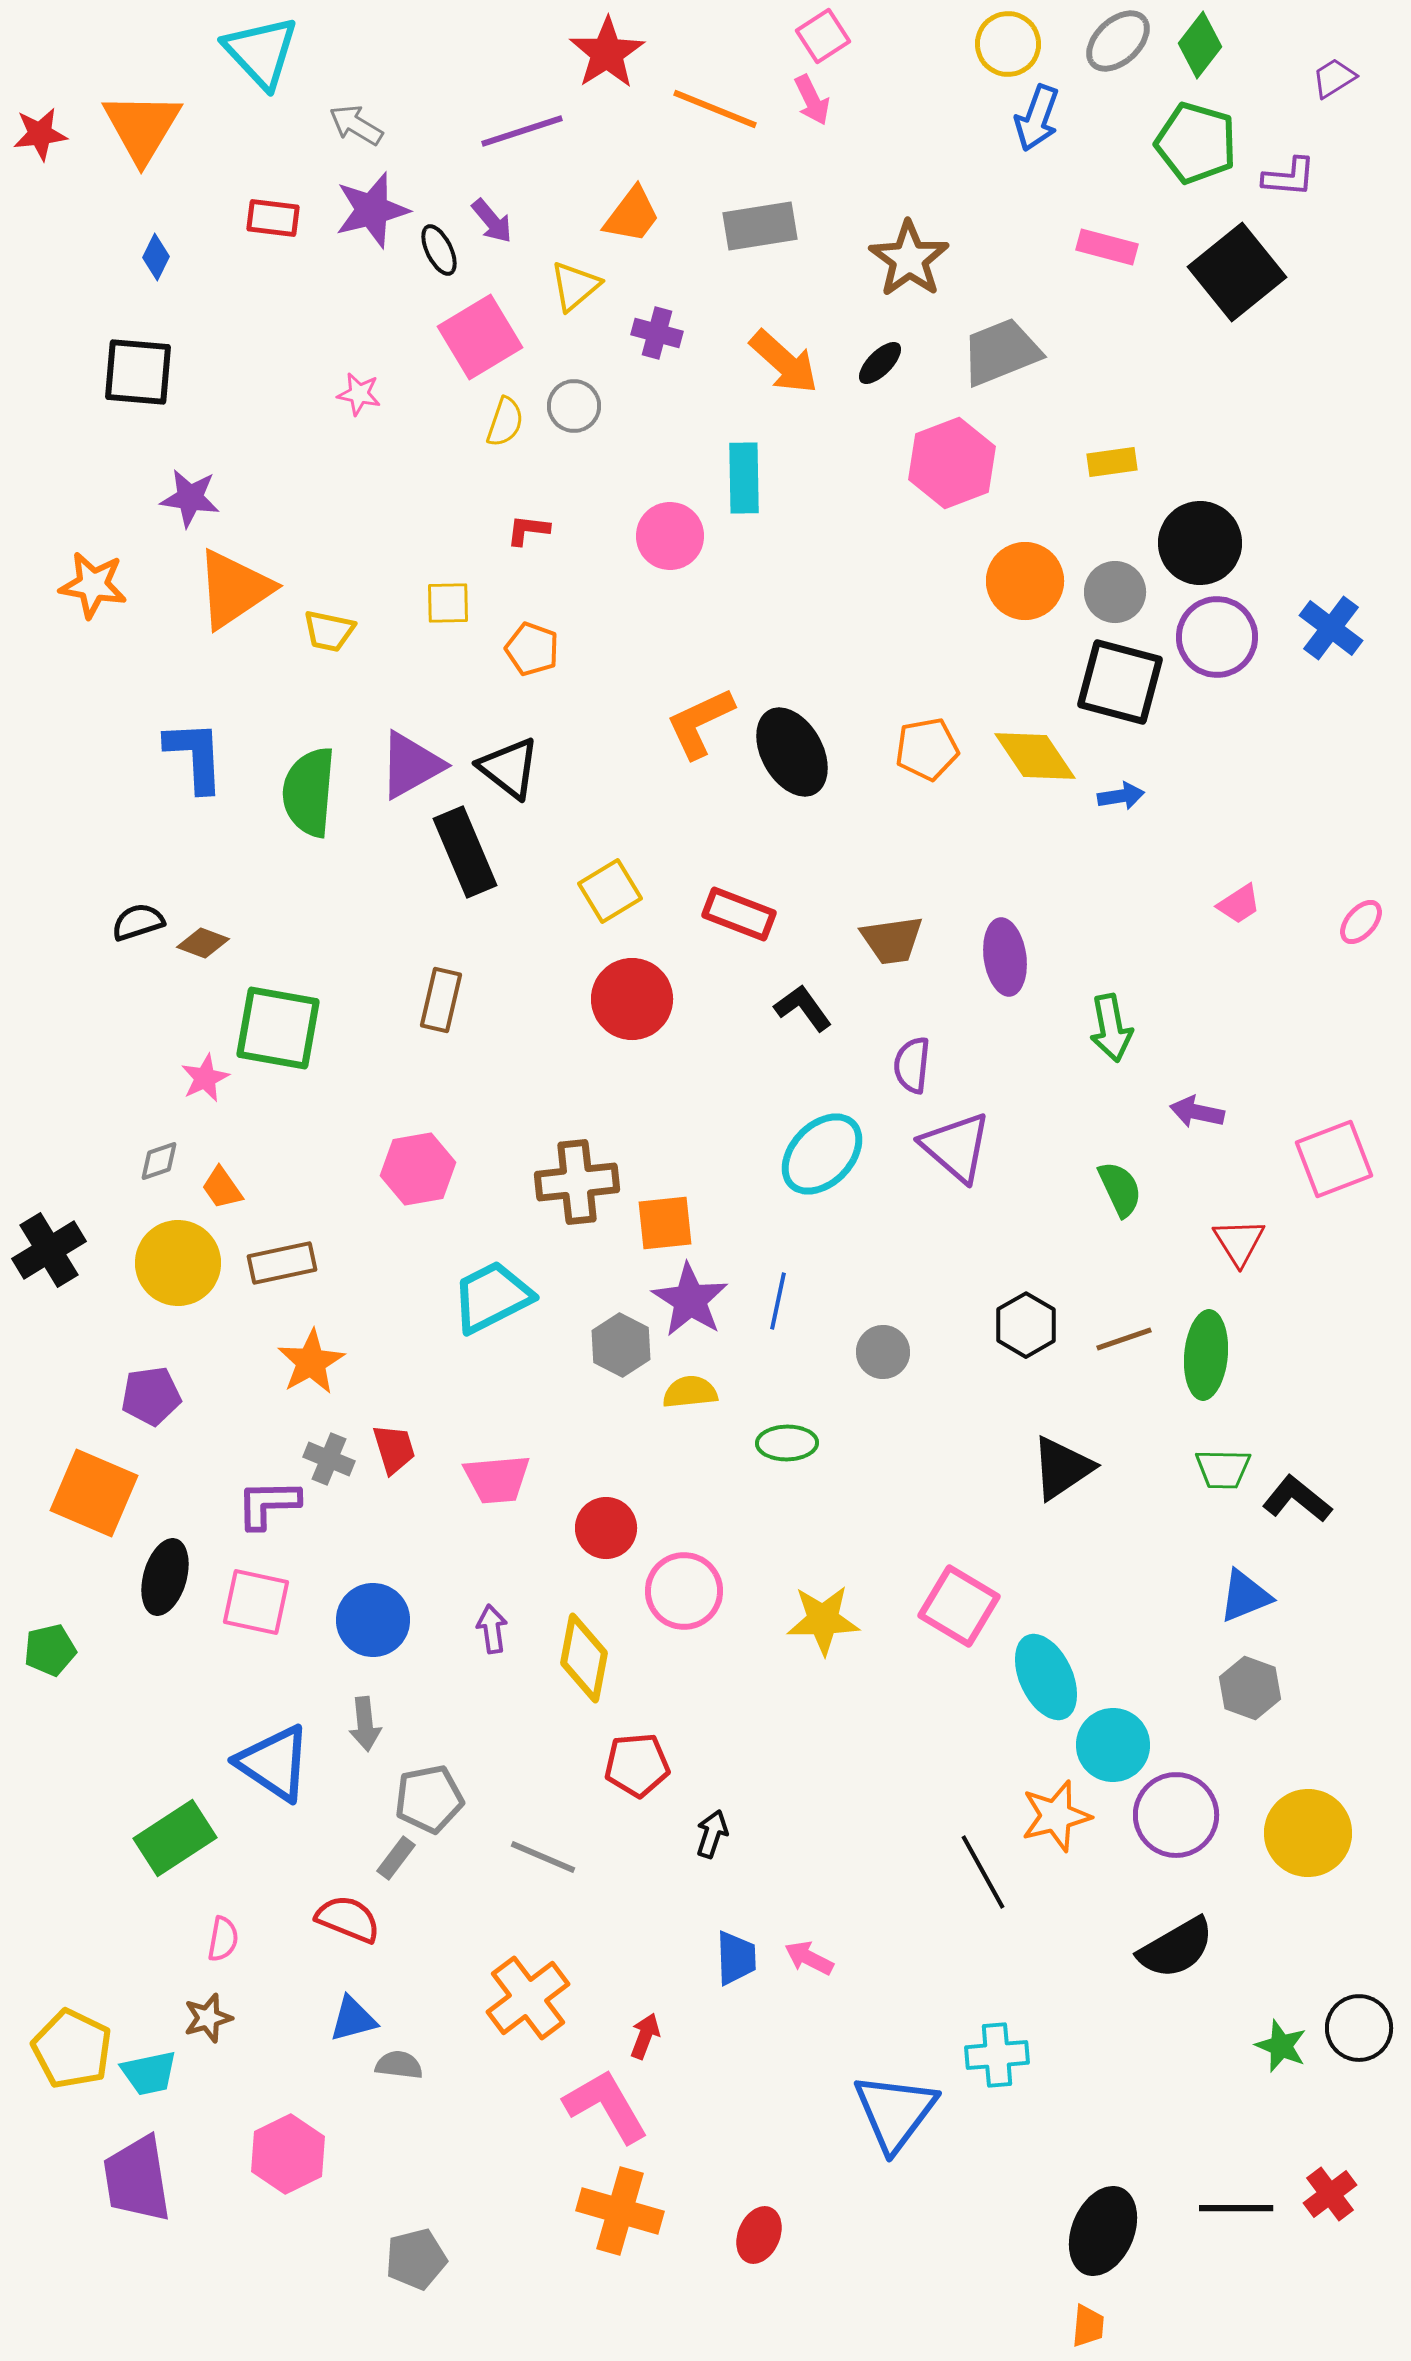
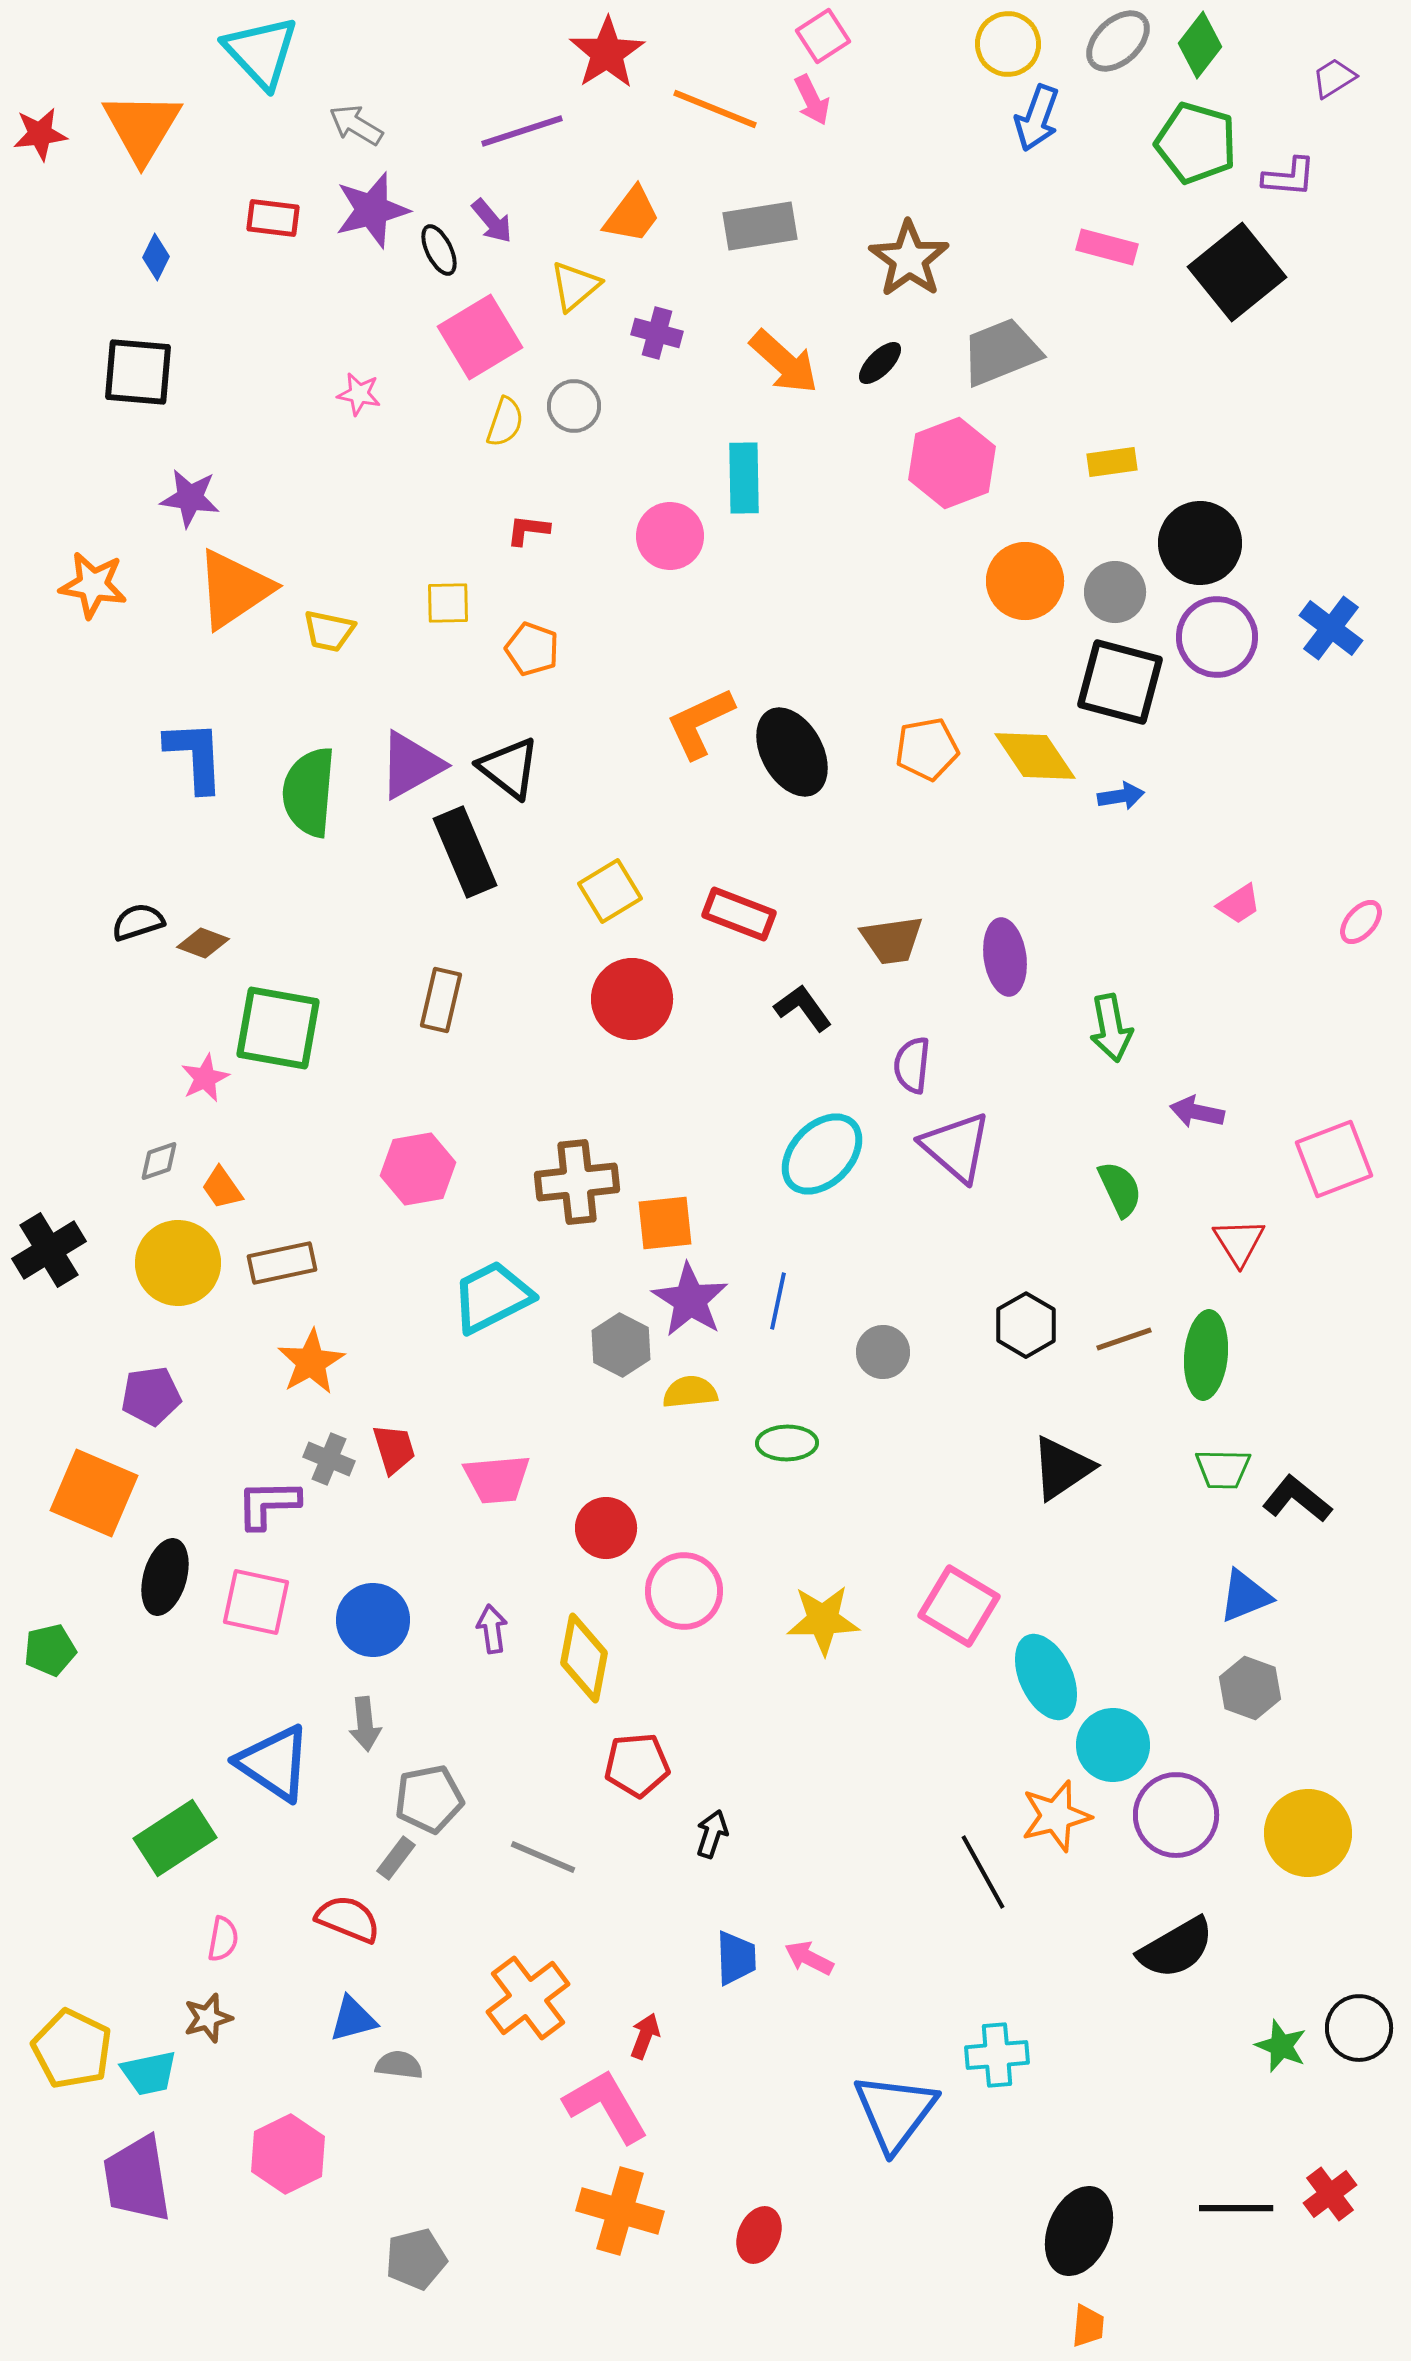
black ellipse at (1103, 2231): moved 24 px left
